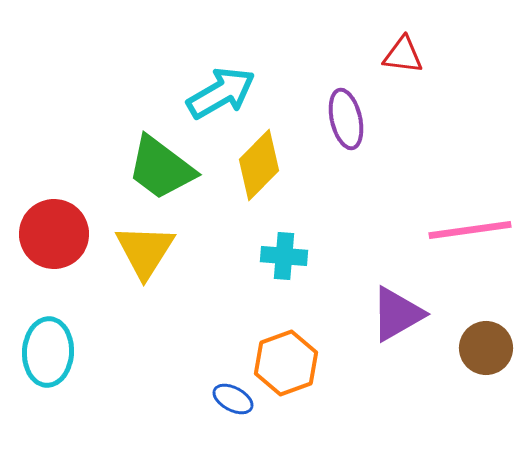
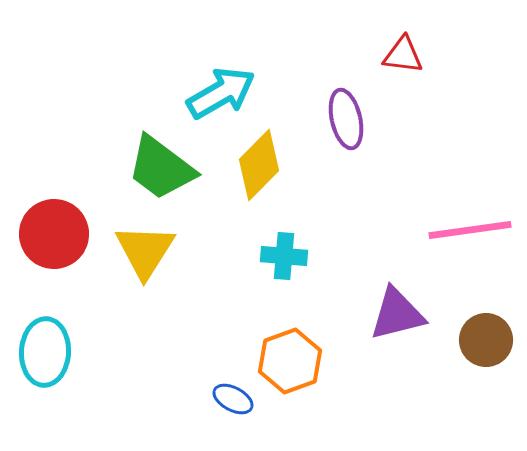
purple triangle: rotated 16 degrees clockwise
brown circle: moved 8 px up
cyan ellipse: moved 3 px left
orange hexagon: moved 4 px right, 2 px up
